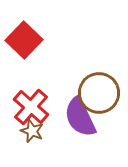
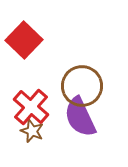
brown circle: moved 17 px left, 7 px up
